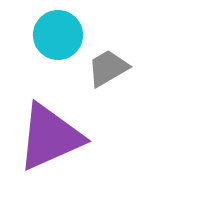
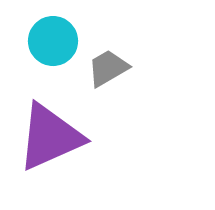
cyan circle: moved 5 px left, 6 px down
